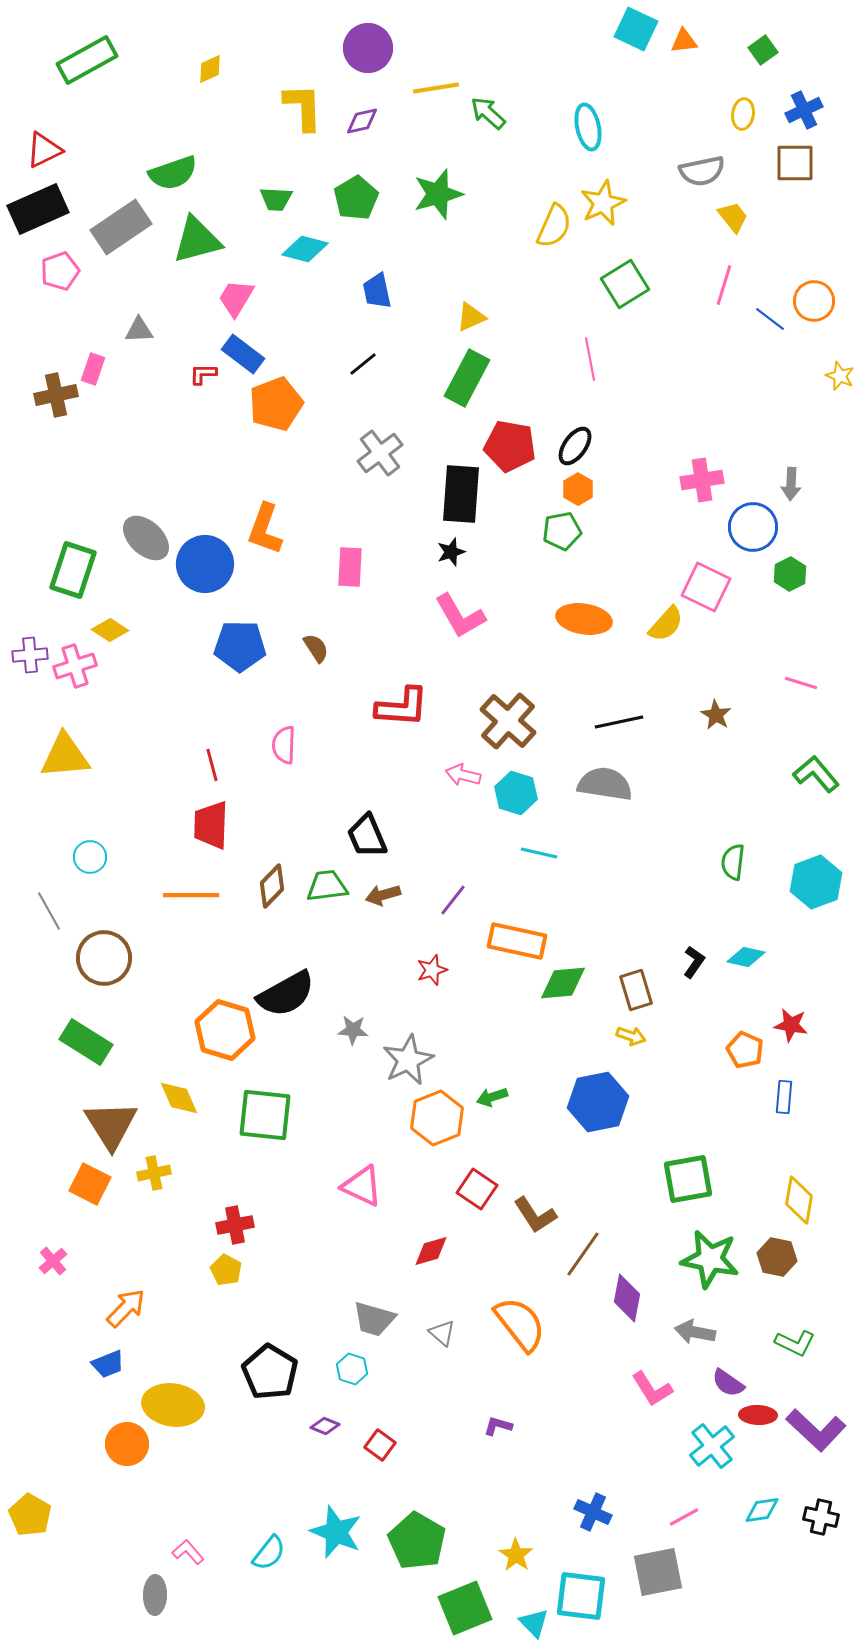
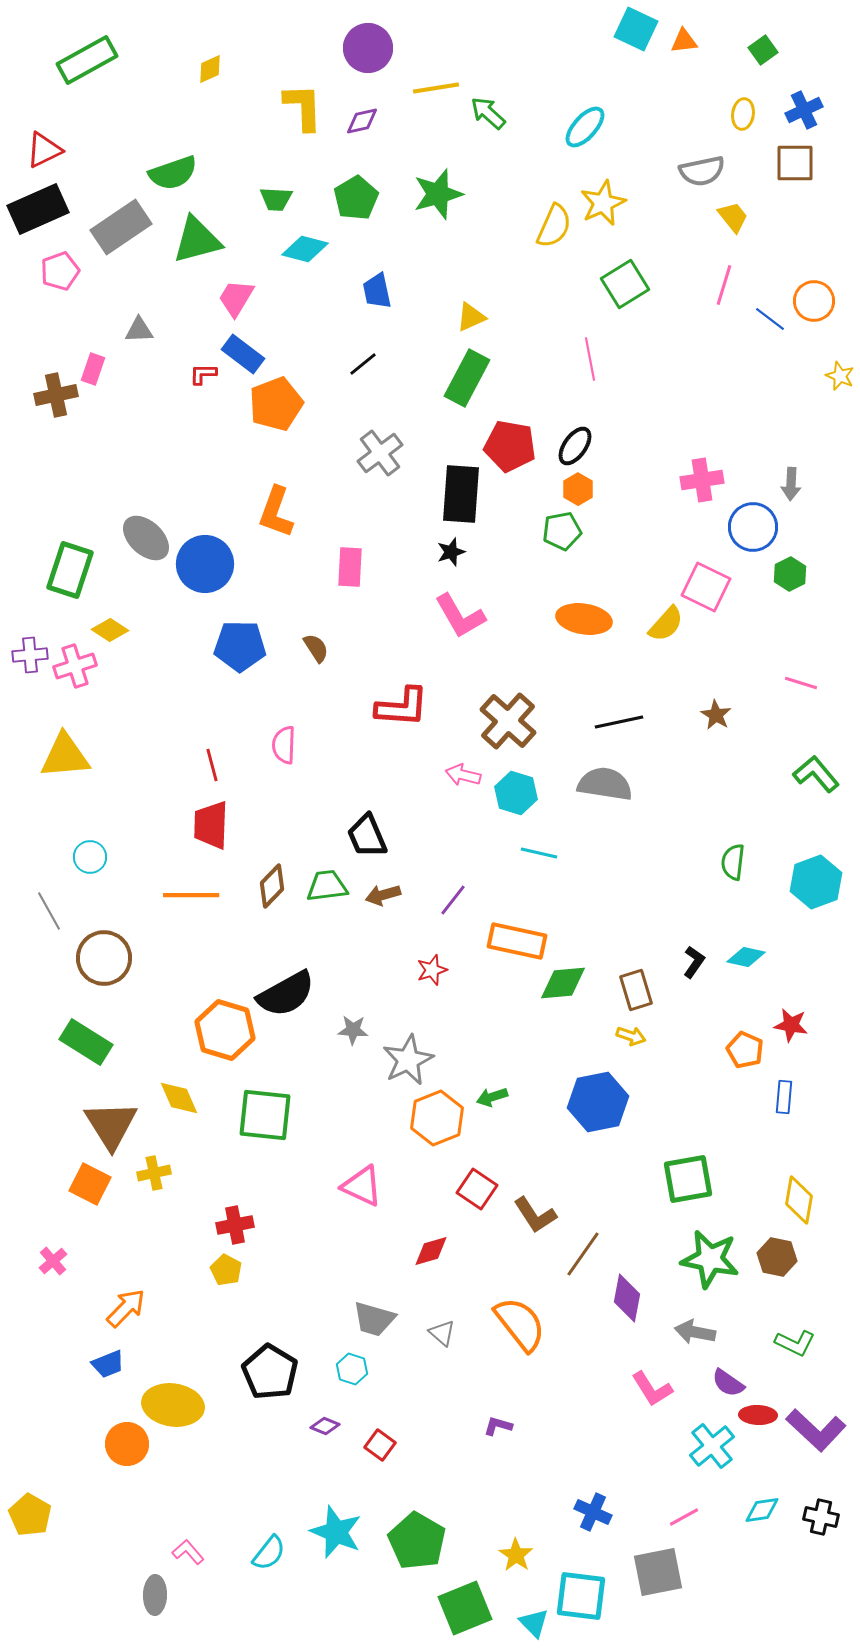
cyan ellipse at (588, 127): moved 3 px left; rotated 54 degrees clockwise
orange L-shape at (265, 529): moved 11 px right, 17 px up
green rectangle at (73, 570): moved 3 px left
